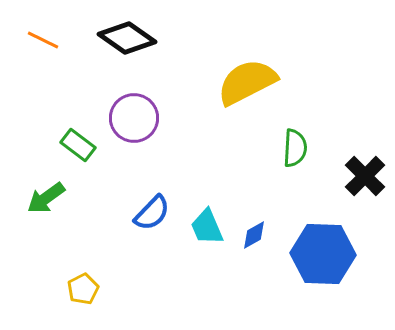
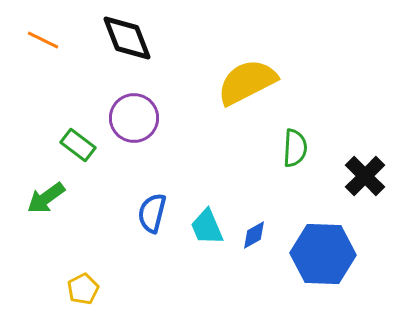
black diamond: rotated 34 degrees clockwise
blue semicircle: rotated 150 degrees clockwise
